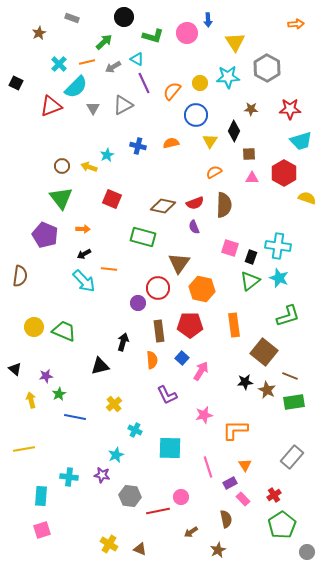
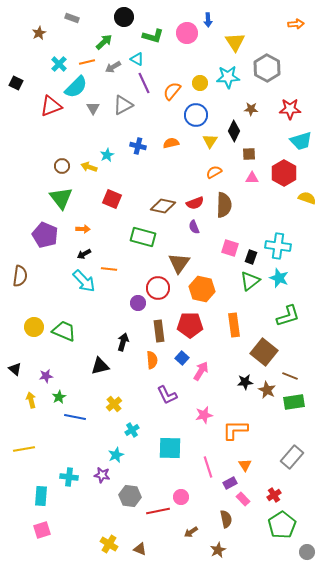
green star at (59, 394): moved 3 px down
cyan cross at (135, 430): moved 3 px left; rotated 32 degrees clockwise
